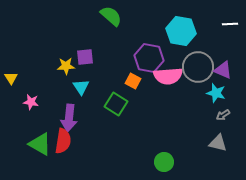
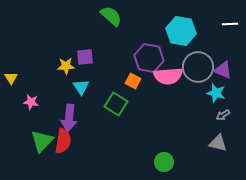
green triangle: moved 2 px right, 3 px up; rotated 45 degrees clockwise
